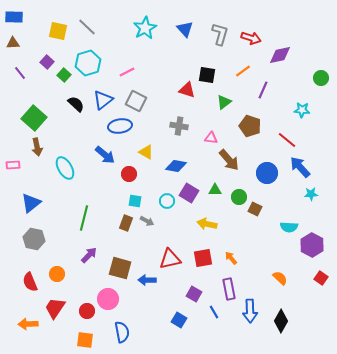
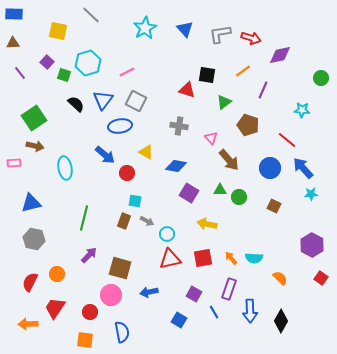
blue rectangle at (14, 17): moved 3 px up
gray line at (87, 27): moved 4 px right, 12 px up
gray L-shape at (220, 34): rotated 115 degrees counterclockwise
green square at (64, 75): rotated 24 degrees counterclockwise
blue triangle at (103, 100): rotated 15 degrees counterclockwise
green square at (34, 118): rotated 15 degrees clockwise
brown pentagon at (250, 126): moved 2 px left, 1 px up
pink triangle at (211, 138): rotated 40 degrees clockwise
brown arrow at (37, 147): moved 2 px left, 1 px up; rotated 66 degrees counterclockwise
pink rectangle at (13, 165): moved 1 px right, 2 px up
blue arrow at (300, 167): moved 3 px right, 1 px down
cyan ellipse at (65, 168): rotated 20 degrees clockwise
blue circle at (267, 173): moved 3 px right, 5 px up
red circle at (129, 174): moved 2 px left, 1 px up
green triangle at (215, 190): moved 5 px right
cyan circle at (167, 201): moved 33 px down
blue triangle at (31, 203): rotated 25 degrees clockwise
brown square at (255, 209): moved 19 px right, 3 px up
brown rectangle at (126, 223): moved 2 px left, 2 px up
cyan semicircle at (289, 227): moved 35 px left, 31 px down
blue arrow at (147, 280): moved 2 px right, 12 px down; rotated 12 degrees counterclockwise
red semicircle at (30, 282): rotated 48 degrees clockwise
purple rectangle at (229, 289): rotated 30 degrees clockwise
pink circle at (108, 299): moved 3 px right, 4 px up
red circle at (87, 311): moved 3 px right, 1 px down
